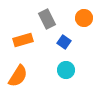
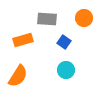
gray rectangle: rotated 60 degrees counterclockwise
